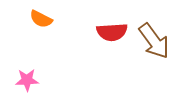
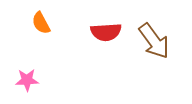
orange semicircle: moved 4 px down; rotated 35 degrees clockwise
red semicircle: moved 6 px left
